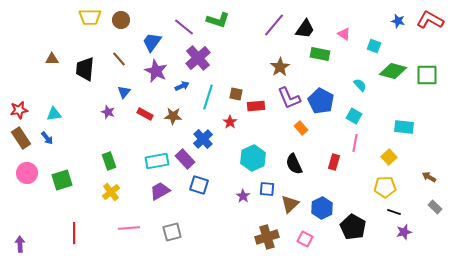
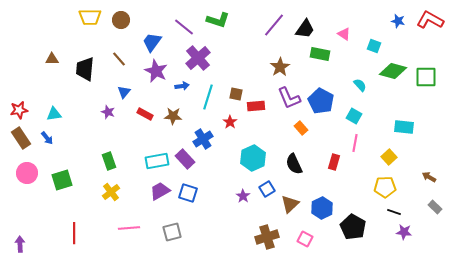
green square at (427, 75): moved 1 px left, 2 px down
blue arrow at (182, 86): rotated 16 degrees clockwise
blue cross at (203, 139): rotated 12 degrees clockwise
blue square at (199, 185): moved 11 px left, 8 px down
blue square at (267, 189): rotated 35 degrees counterclockwise
purple star at (404, 232): rotated 21 degrees clockwise
